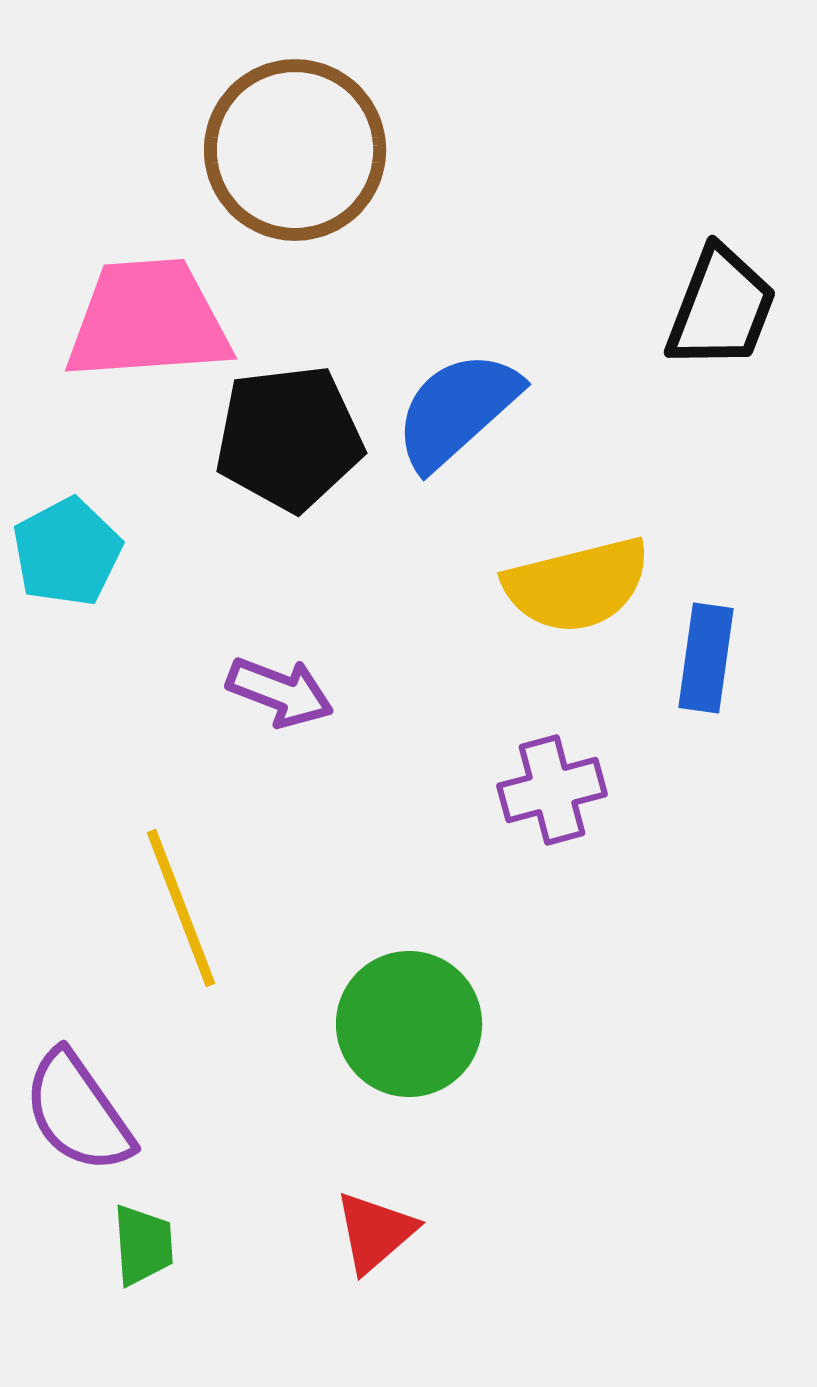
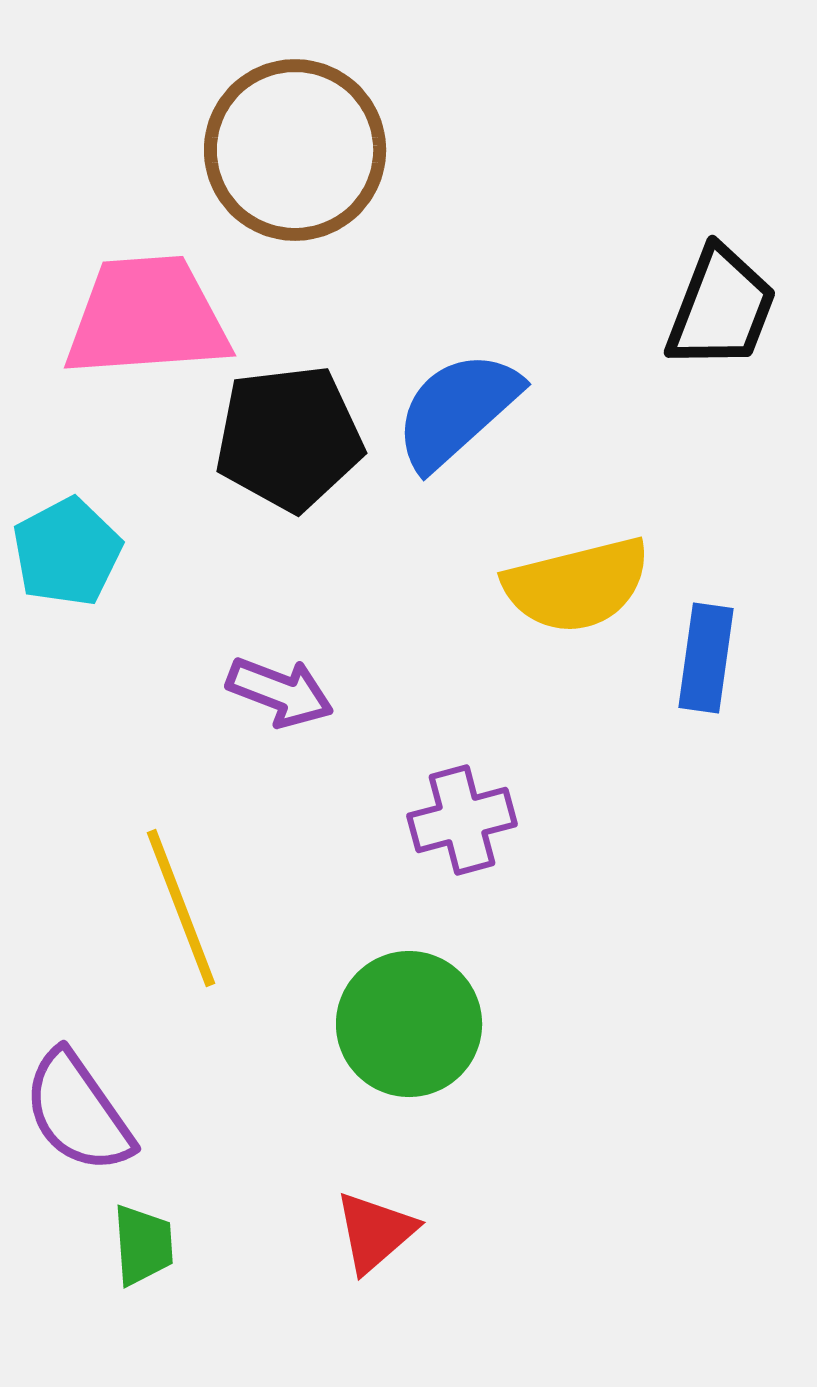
pink trapezoid: moved 1 px left, 3 px up
purple cross: moved 90 px left, 30 px down
